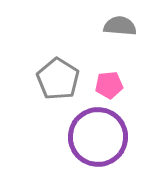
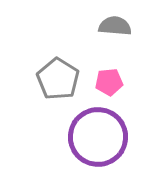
gray semicircle: moved 5 px left
pink pentagon: moved 3 px up
